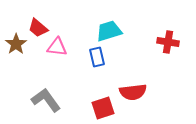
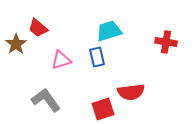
red cross: moved 2 px left
pink triangle: moved 4 px right, 13 px down; rotated 25 degrees counterclockwise
red semicircle: moved 2 px left
red square: moved 1 px down
